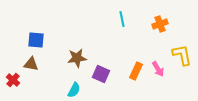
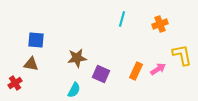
cyan line: rotated 28 degrees clockwise
pink arrow: rotated 91 degrees counterclockwise
red cross: moved 2 px right, 3 px down; rotated 16 degrees clockwise
